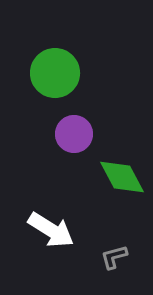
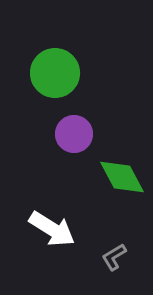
white arrow: moved 1 px right, 1 px up
gray L-shape: rotated 16 degrees counterclockwise
